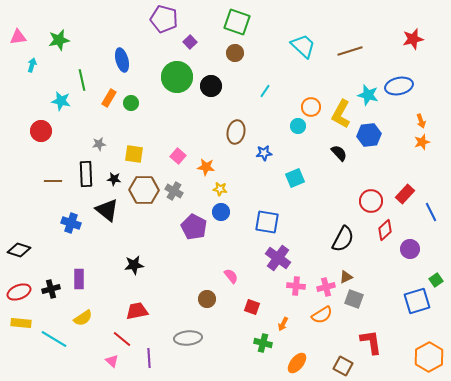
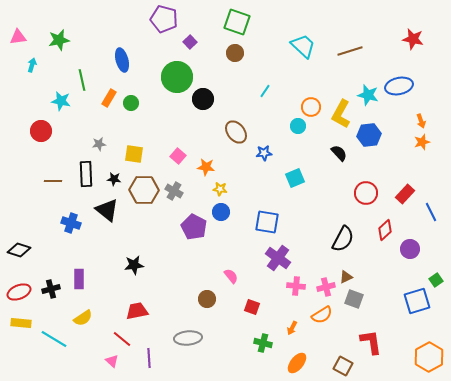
red star at (413, 39): rotated 25 degrees clockwise
black circle at (211, 86): moved 8 px left, 13 px down
brown ellipse at (236, 132): rotated 50 degrees counterclockwise
red circle at (371, 201): moved 5 px left, 8 px up
orange arrow at (283, 324): moved 9 px right, 4 px down
